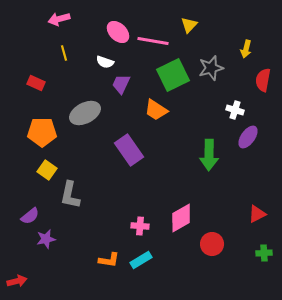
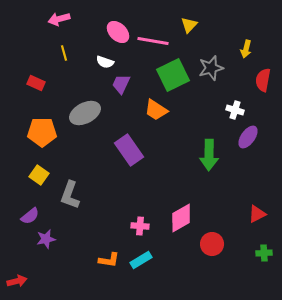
yellow square: moved 8 px left, 5 px down
gray L-shape: rotated 8 degrees clockwise
